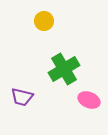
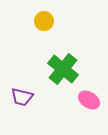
green cross: moved 1 px left; rotated 20 degrees counterclockwise
pink ellipse: rotated 10 degrees clockwise
